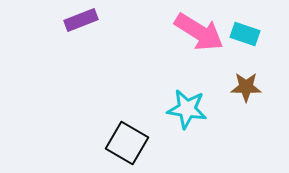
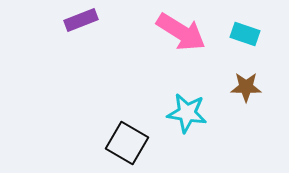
pink arrow: moved 18 px left
cyan star: moved 4 px down
